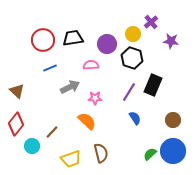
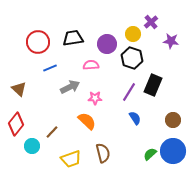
red circle: moved 5 px left, 2 px down
brown triangle: moved 2 px right, 2 px up
brown semicircle: moved 2 px right
